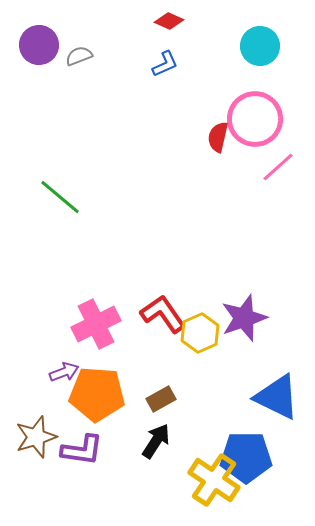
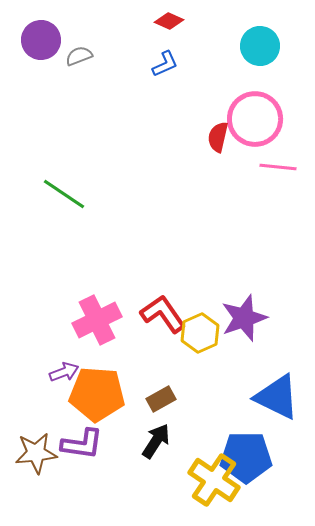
purple circle: moved 2 px right, 5 px up
pink line: rotated 48 degrees clockwise
green line: moved 4 px right, 3 px up; rotated 6 degrees counterclockwise
pink cross: moved 1 px right, 4 px up
brown star: moved 16 px down; rotated 12 degrees clockwise
purple L-shape: moved 6 px up
